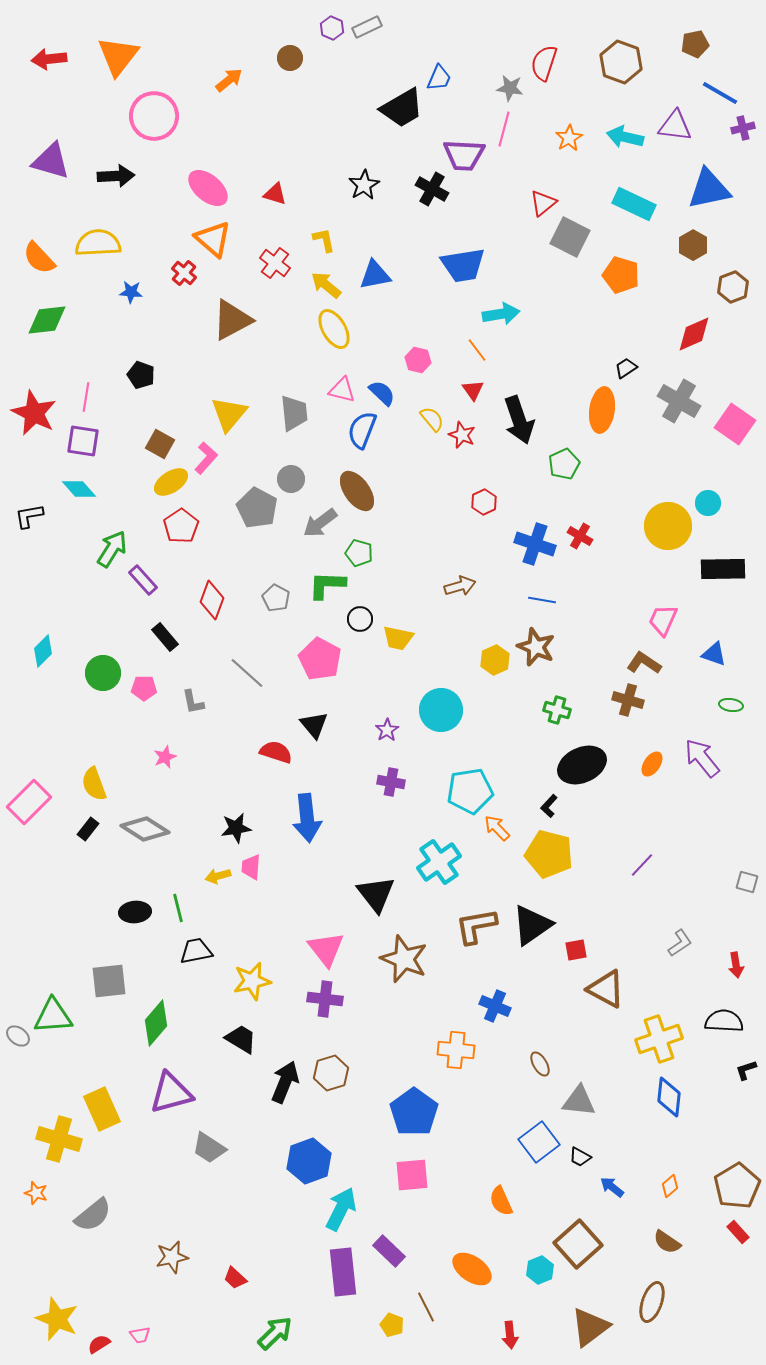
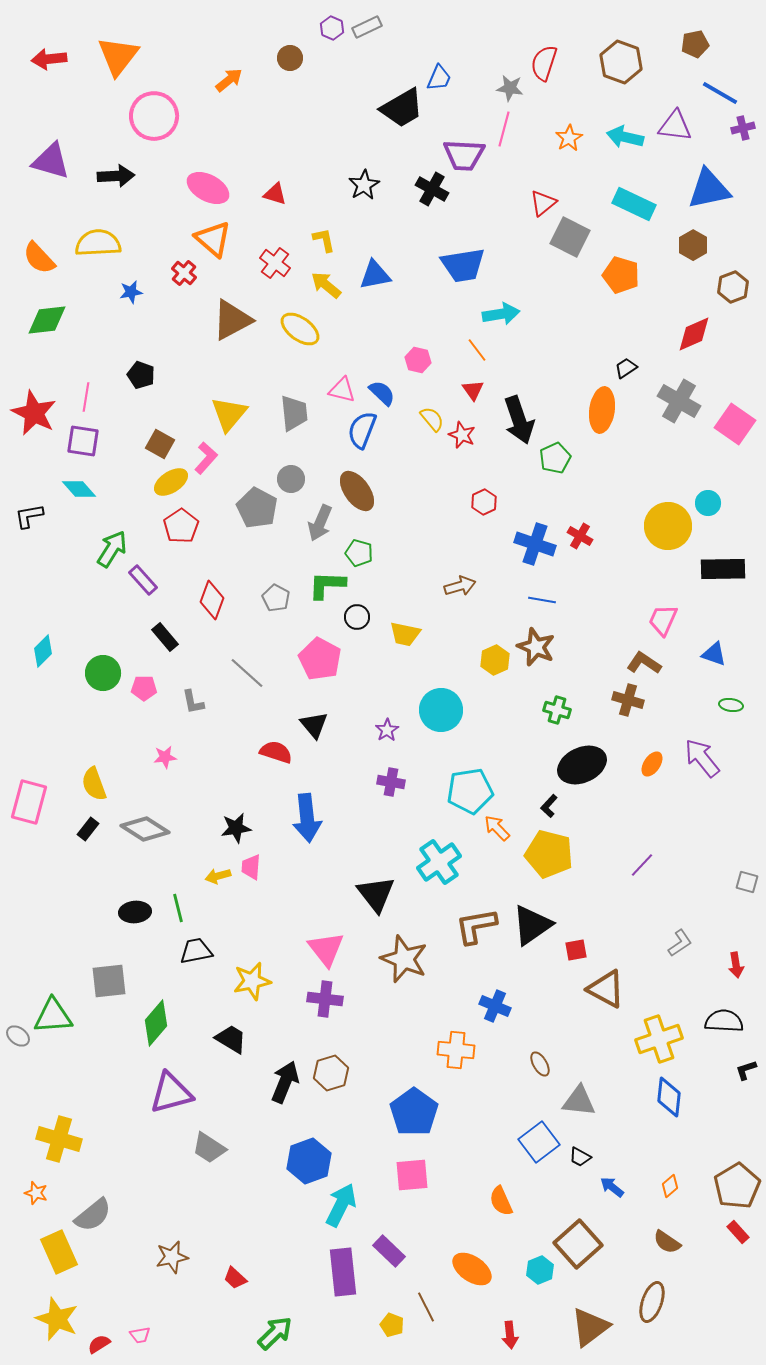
pink ellipse at (208, 188): rotated 12 degrees counterclockwise
blue star at (131, 292): rotated 15 degrees counterclockwise
yellow ellipse at (334, 329): moved 34 px left; rotated 24 degrees counterclockwise
green pentagon at (564, 464): moved 9 px left, 6 px up
gray arrow at (320, 523): rotated 30 degrees counterclockwise
black circle at (360, 619): moved 3 px left, 2 px up
yellow trapezoid at (398, 638): moved 7 px right, 4 px up
pink star at (165, 757): rotated 15 degrees clockwise
pink rectangle at (29, 802): rotated 30 degrees counterclockwise
black trapezoid at (241, 1039): moved 10 px left
yellow rectangle at (102, 1109): moved 43 px left, 143 px down
cyan arrow at (341, 1209): moved 4 px up
